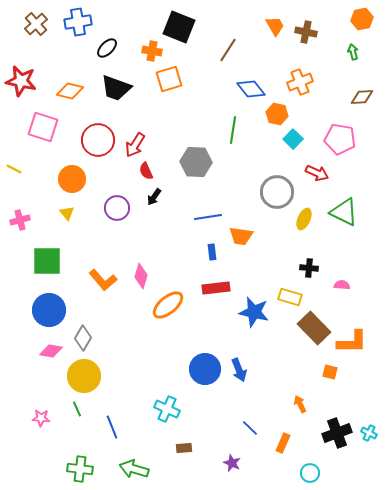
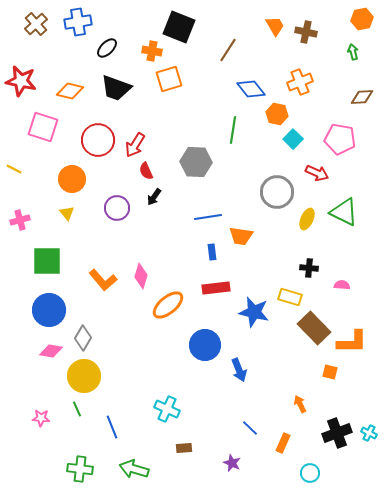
yellow ellipse at (304, 219): moved 3 px right
blue circle at (205, 369): moved 24 px up
